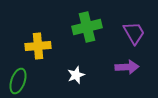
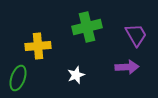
purple trapezoid: moved 2 px right, 2 px down
green ellipse: moved 3 px up
